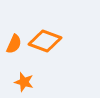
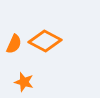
orange diamond: rotated 8 degrees clockwise
